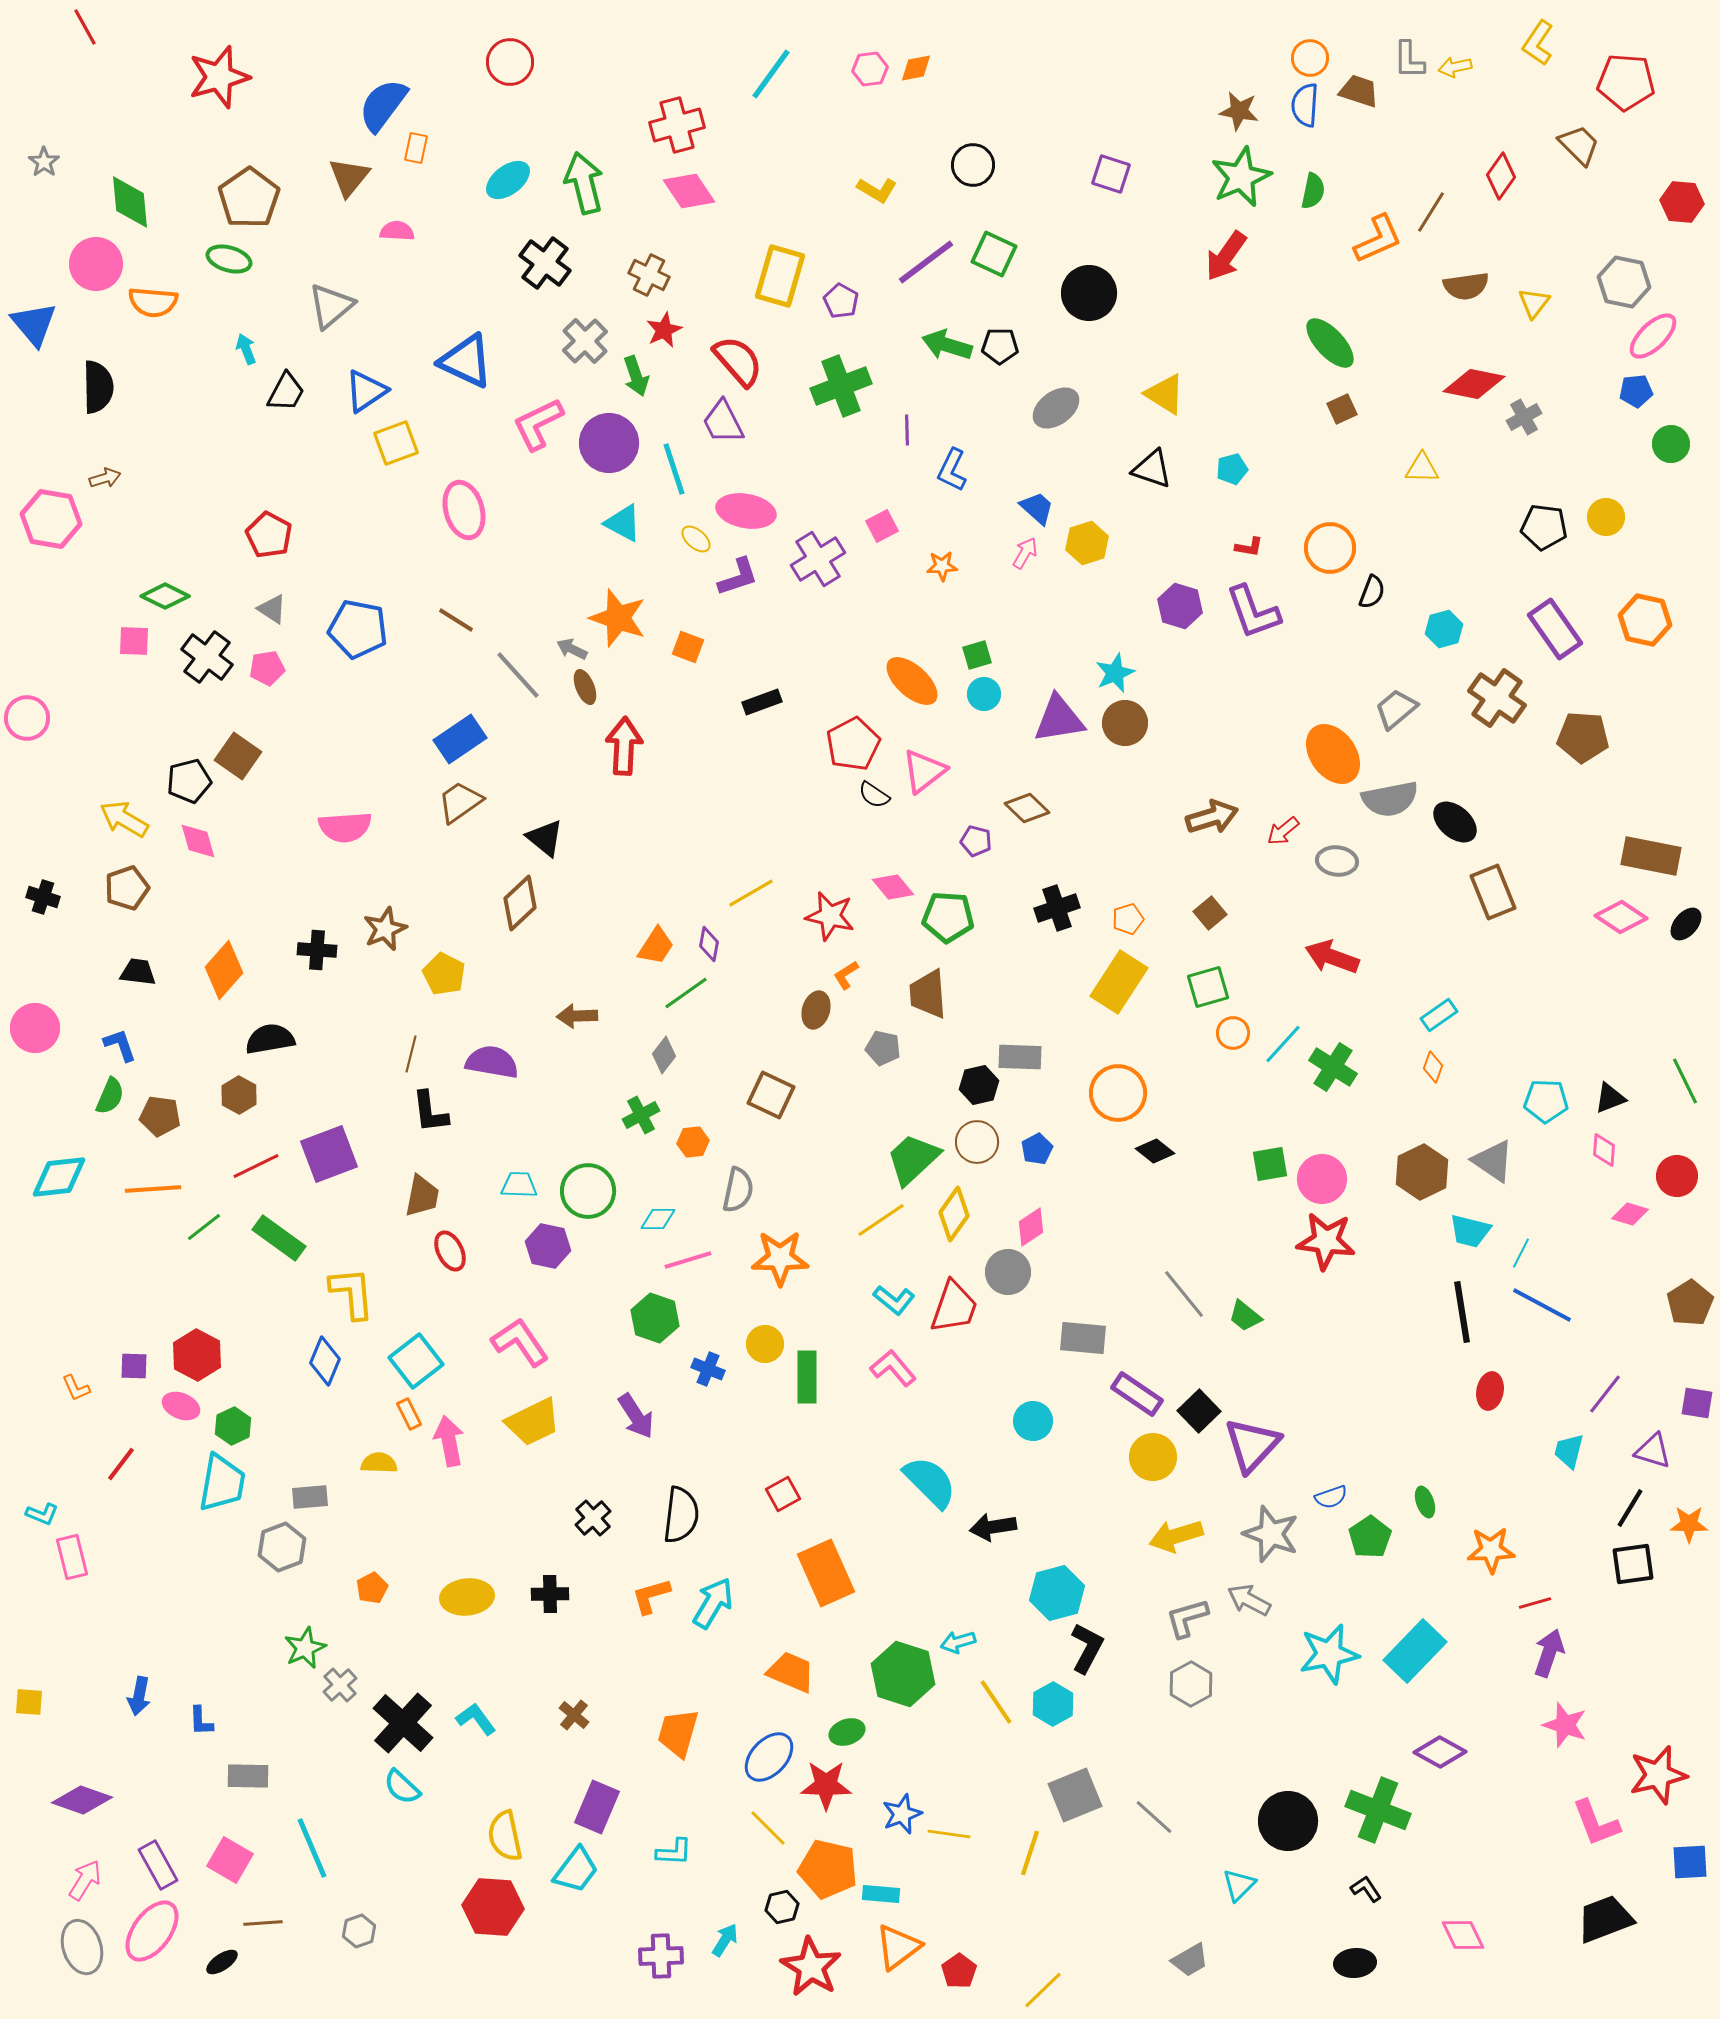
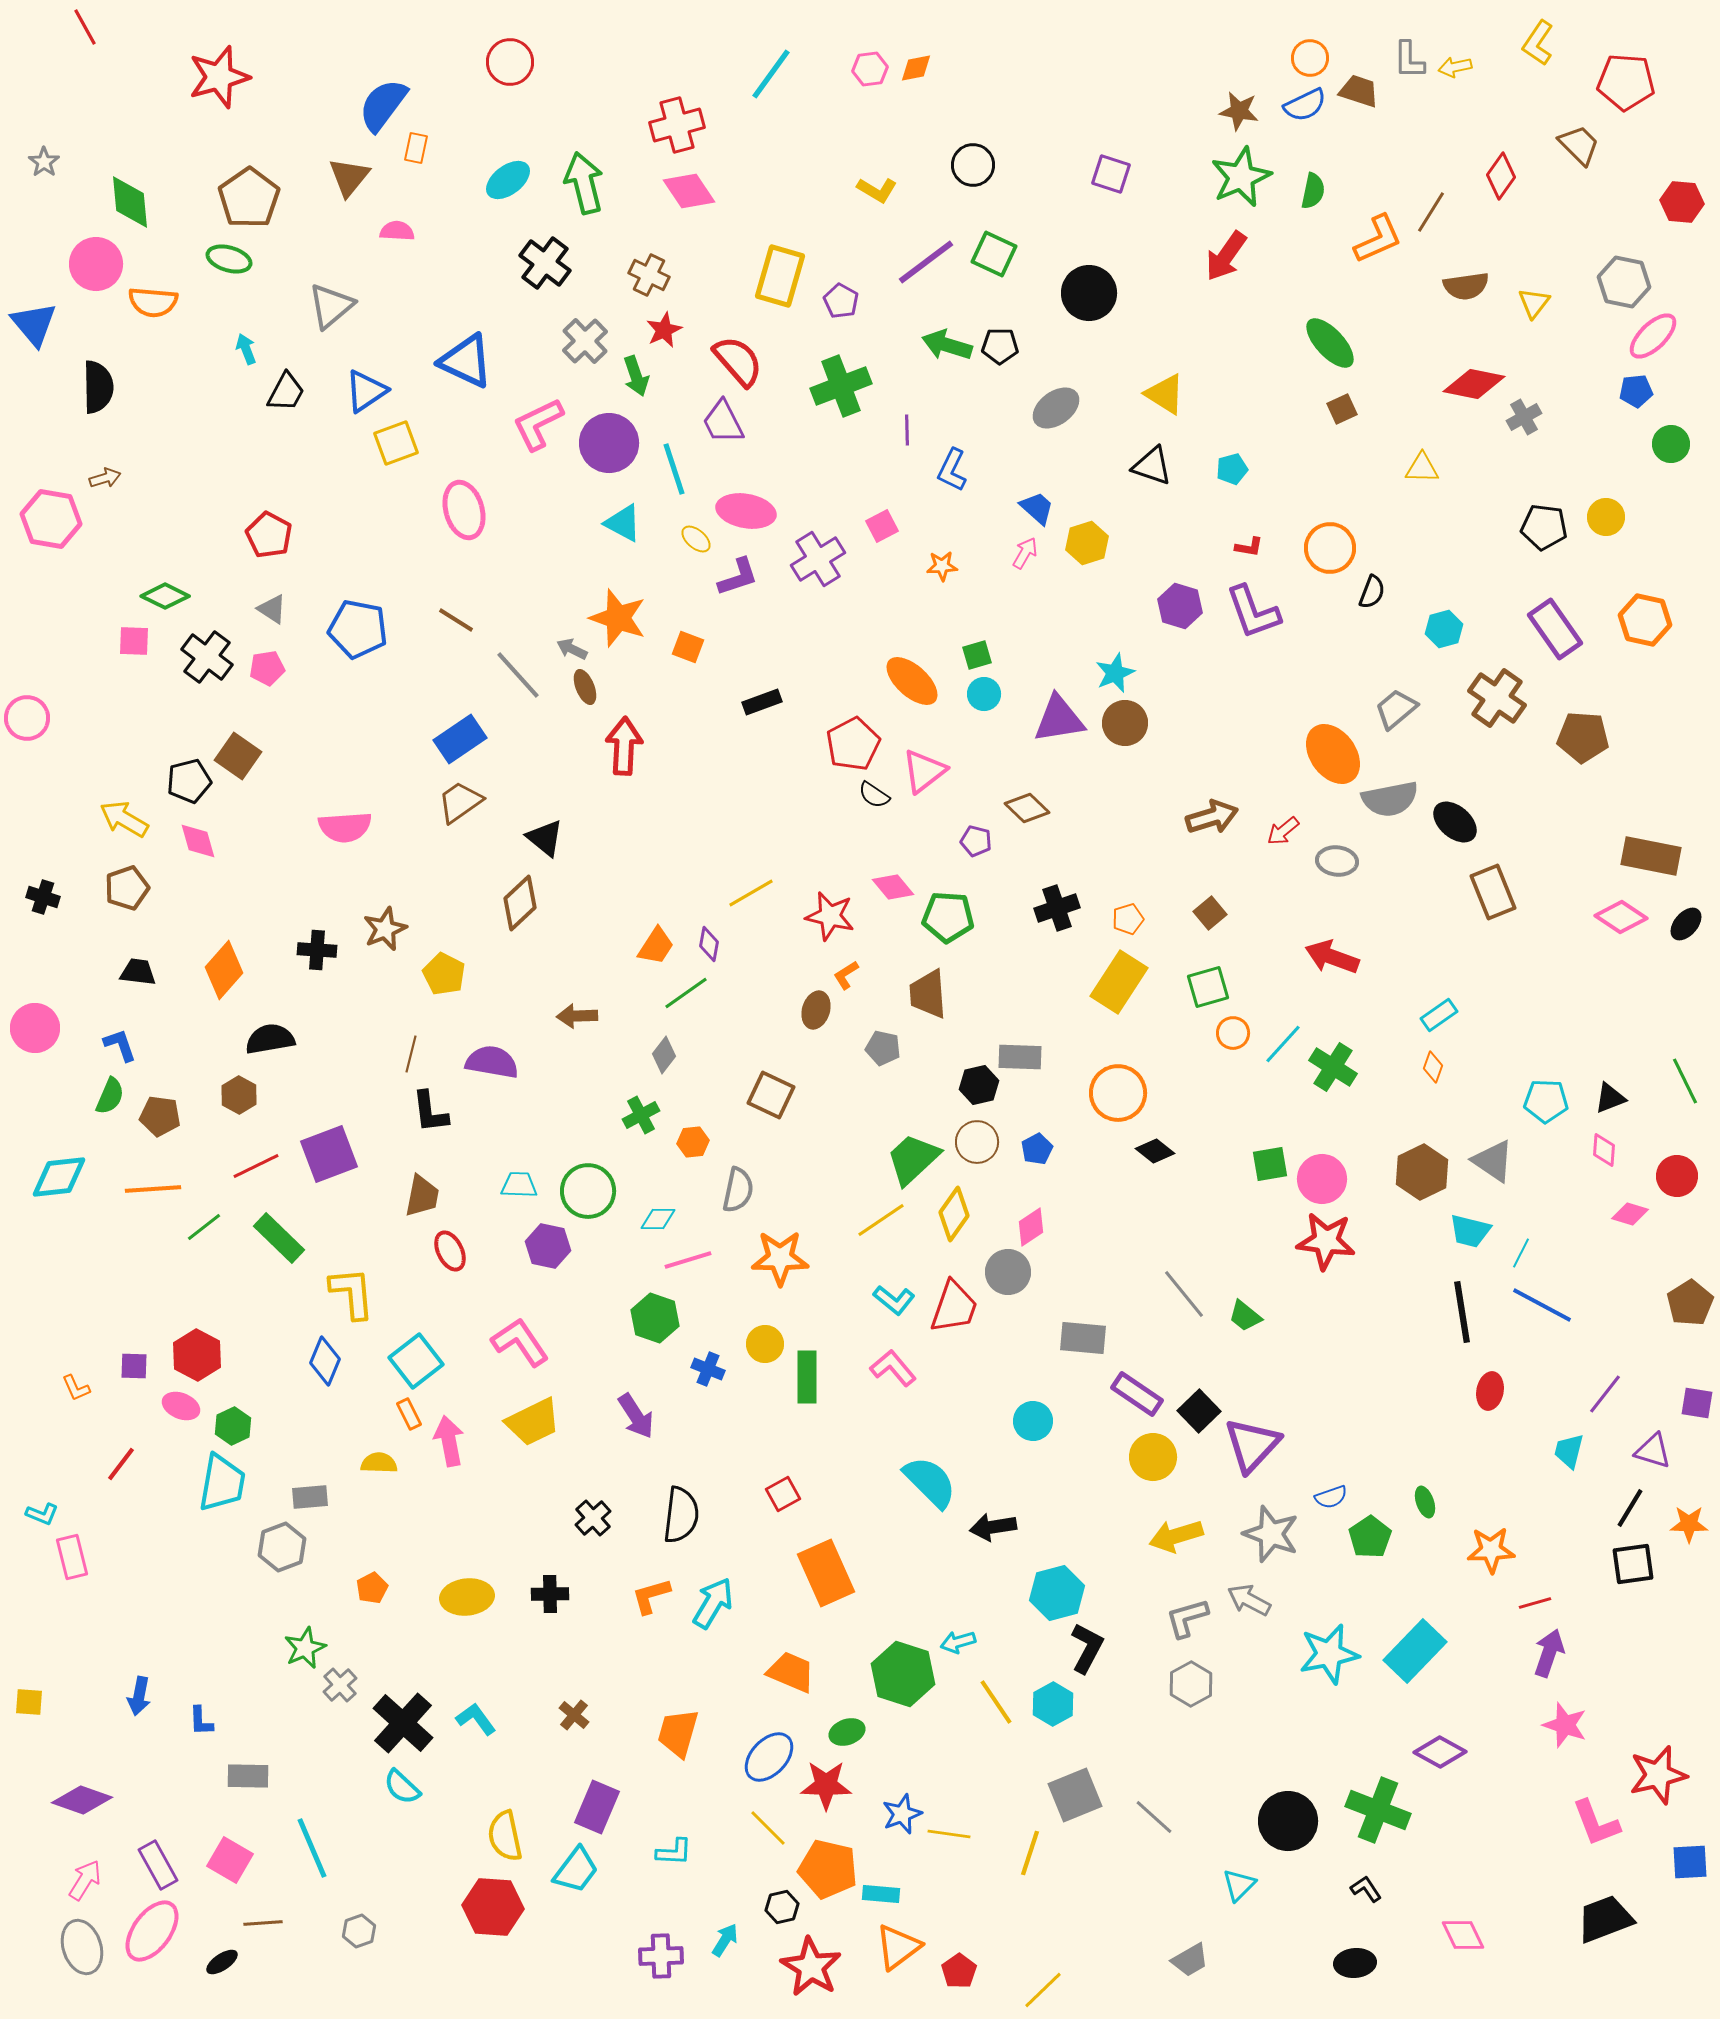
blue semicircle at (1305, 105): rotated 120 degrees counterclockwise
black triangle at (1152, 469): moved 3 px up
green rectangle at (279, 1238): rotated 8 degrees clockwise
